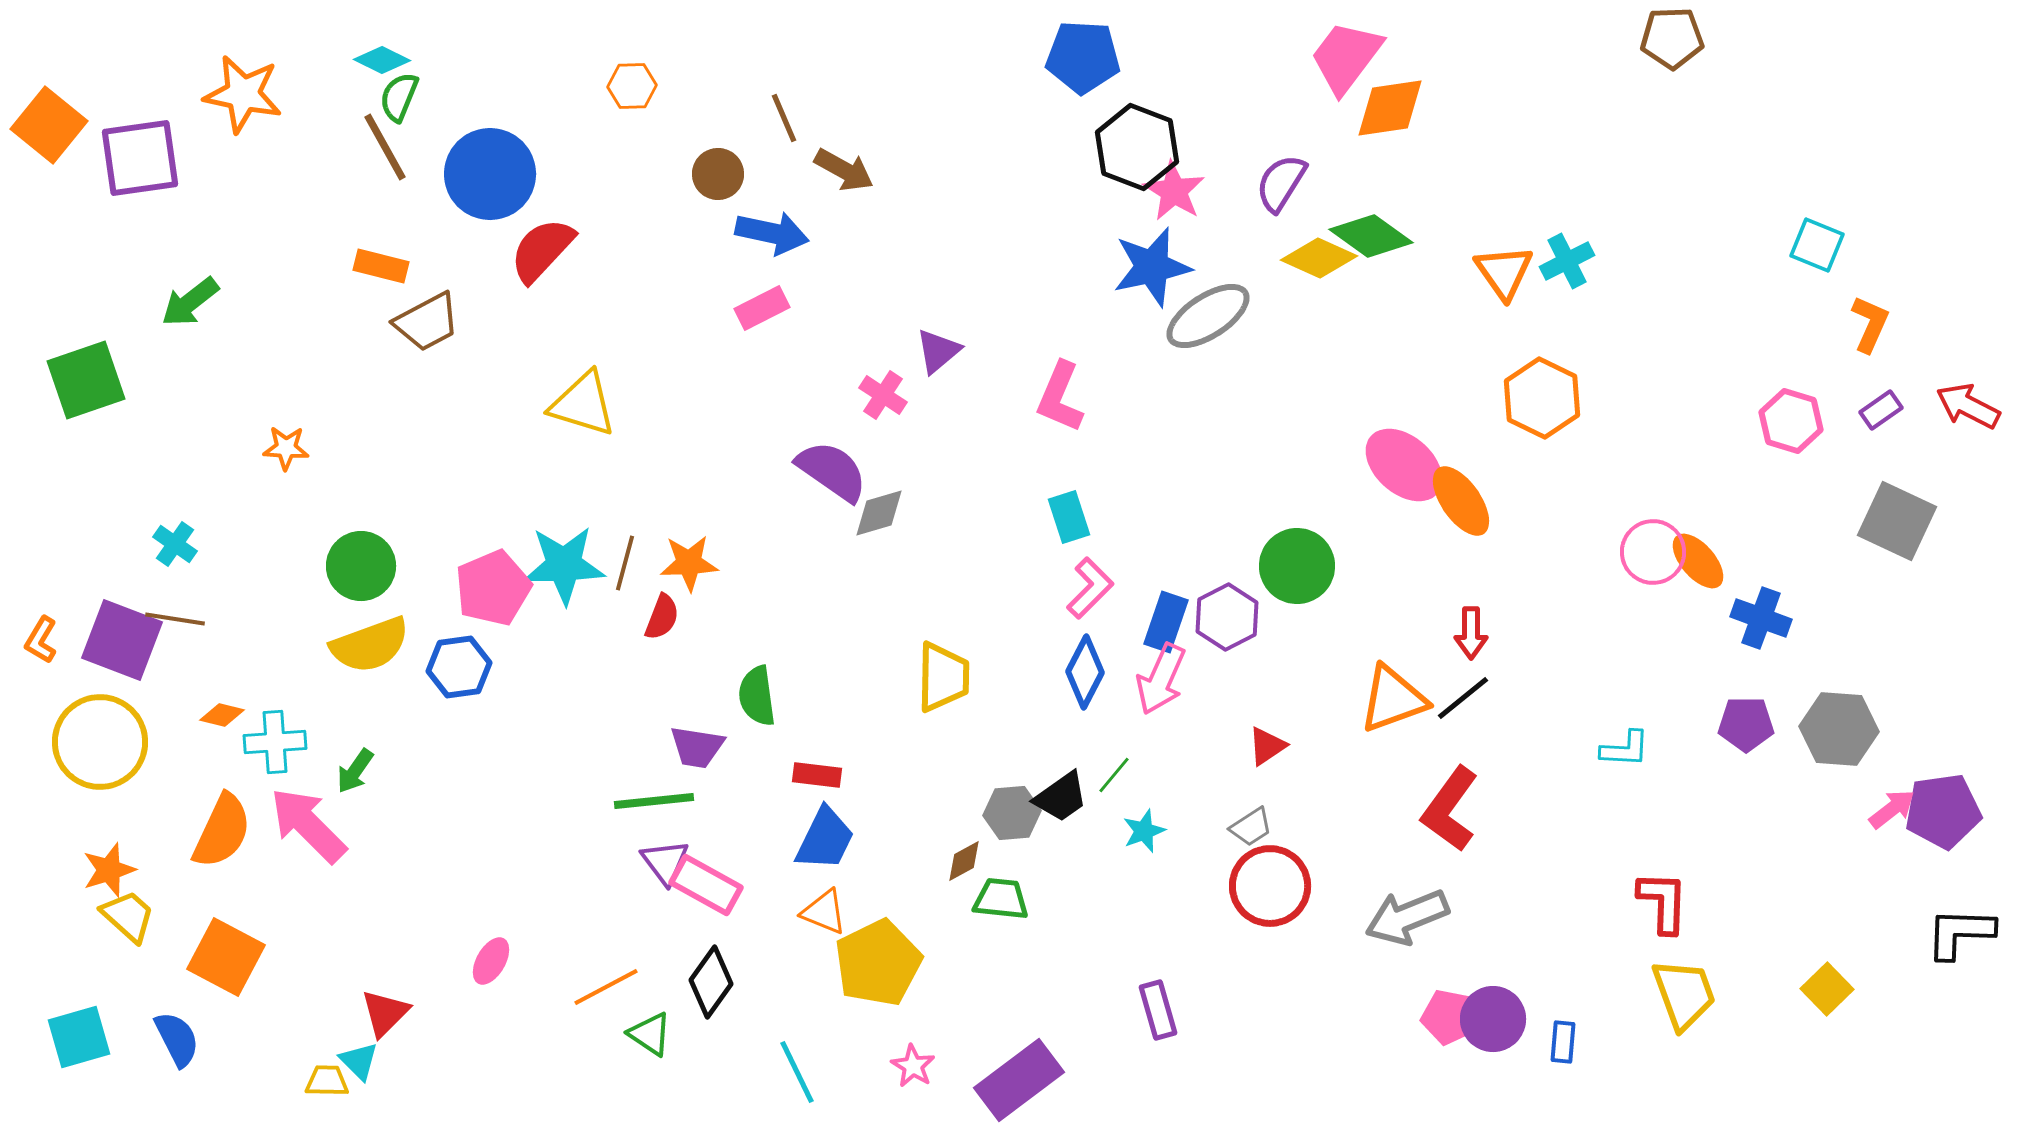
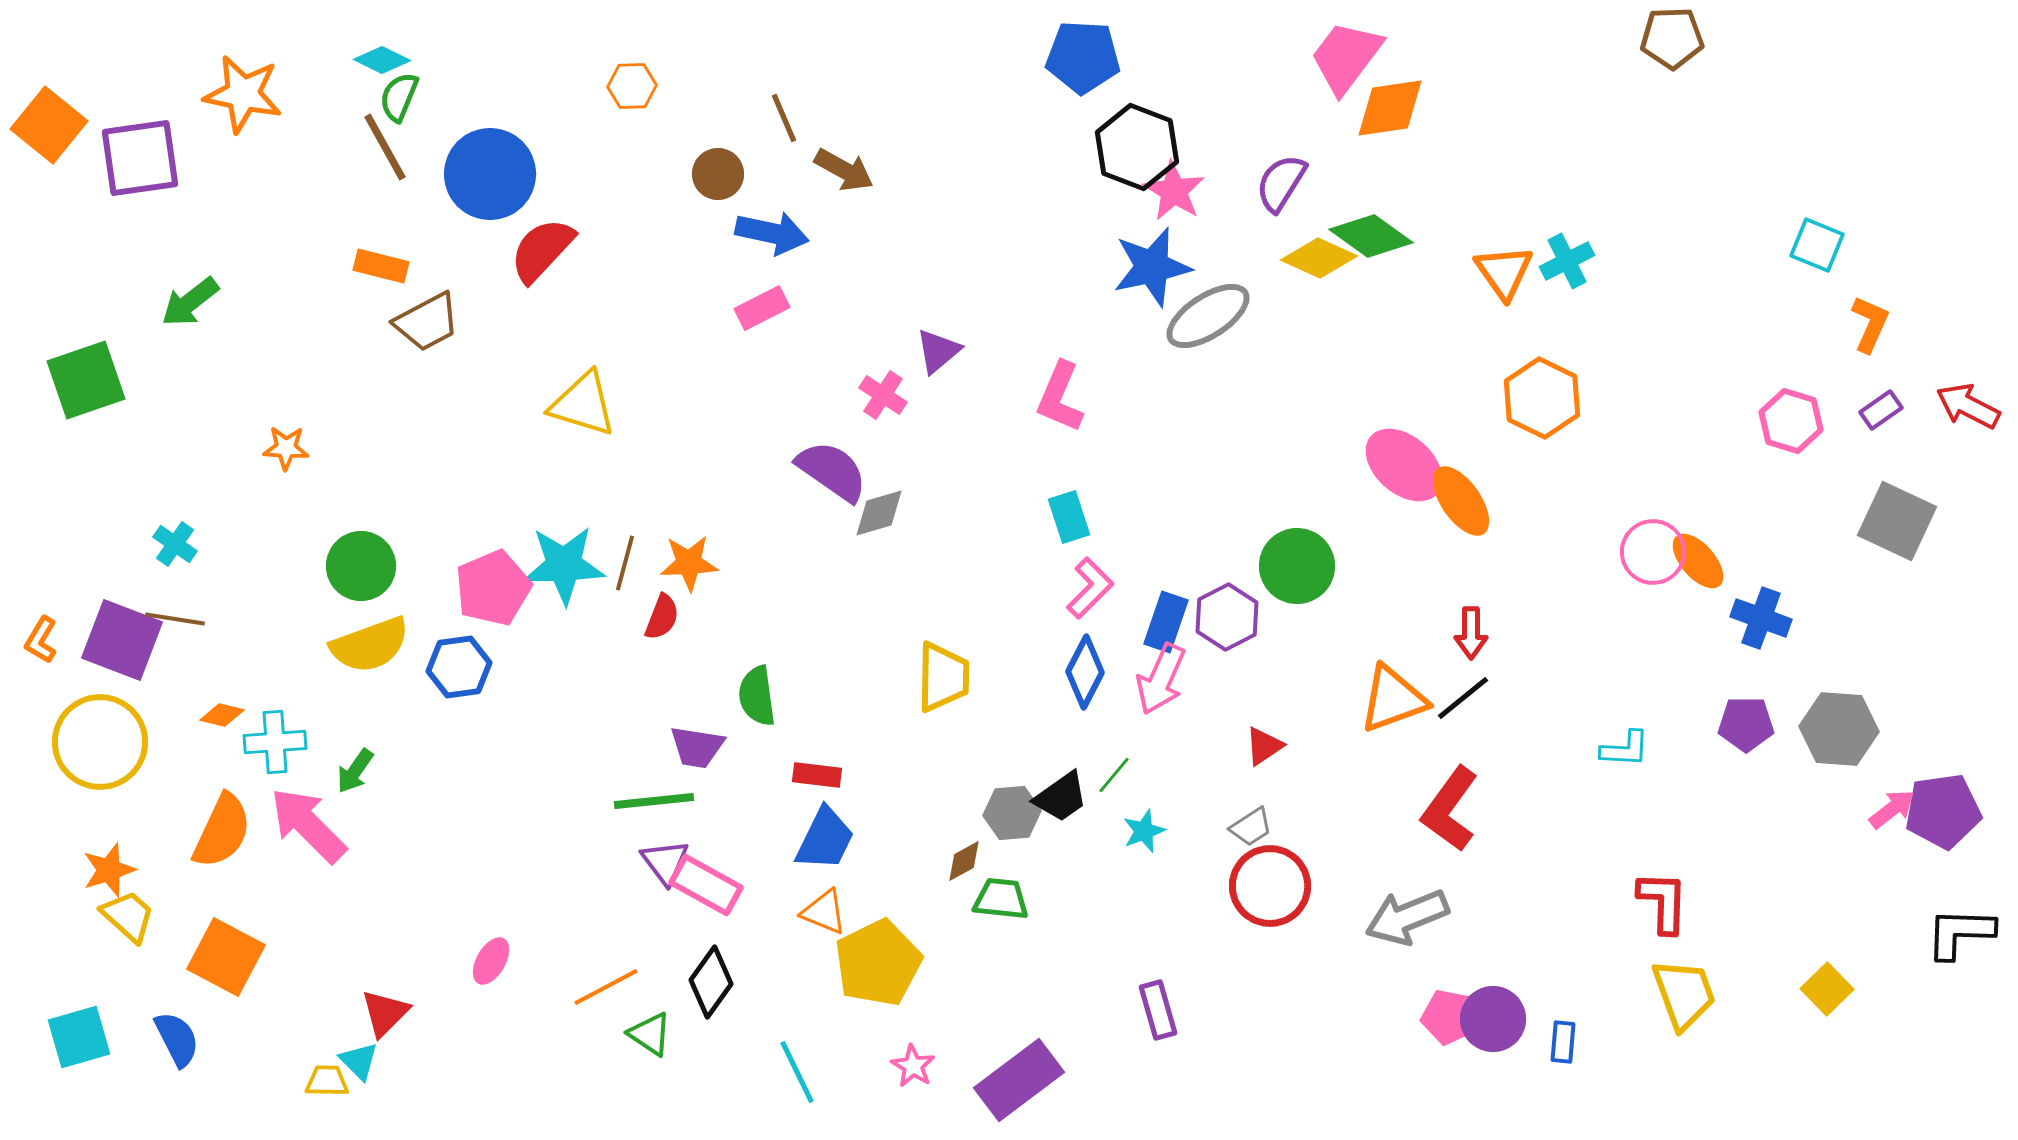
red triangle at (1267, 746): moved 3 px left
